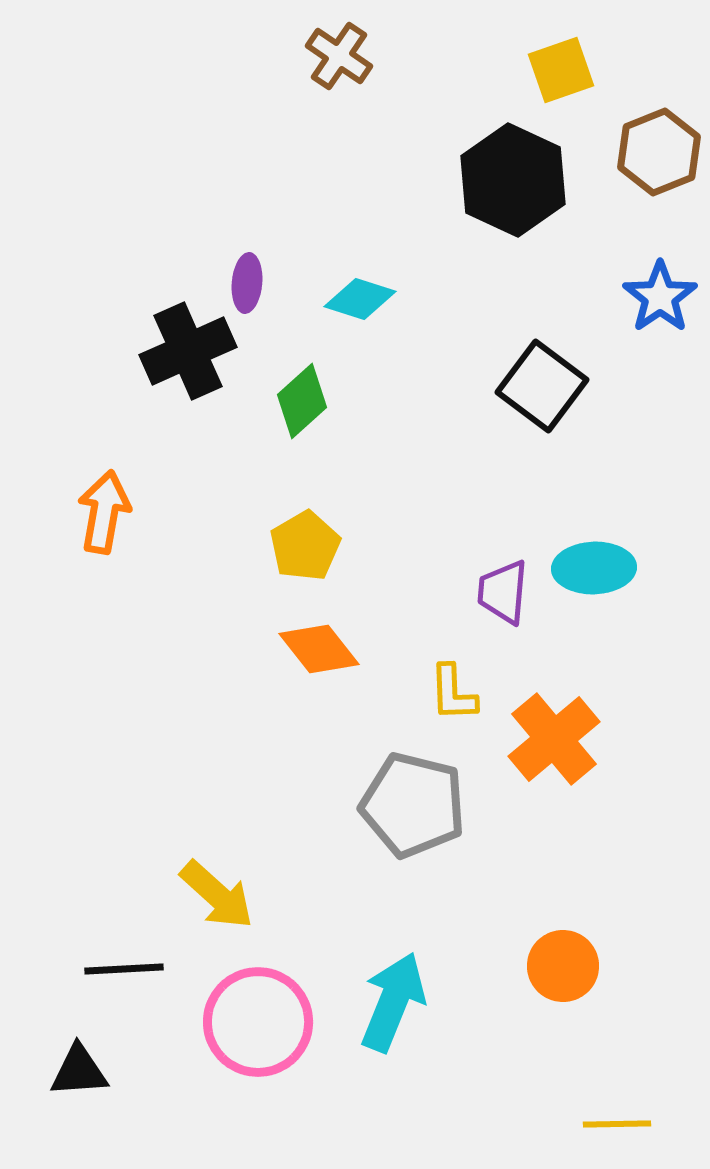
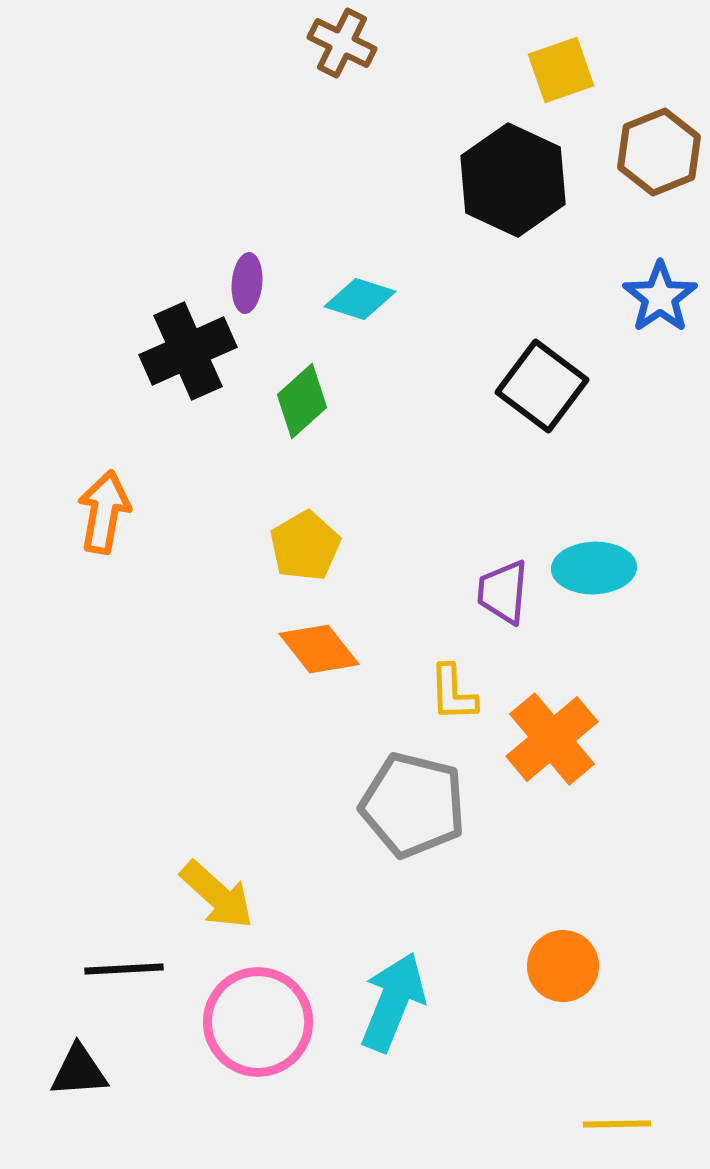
brown cross: moved 3 px right, 13 px up; rotated 8 degrees counterclockwise
orange cross: moved 2 px left
